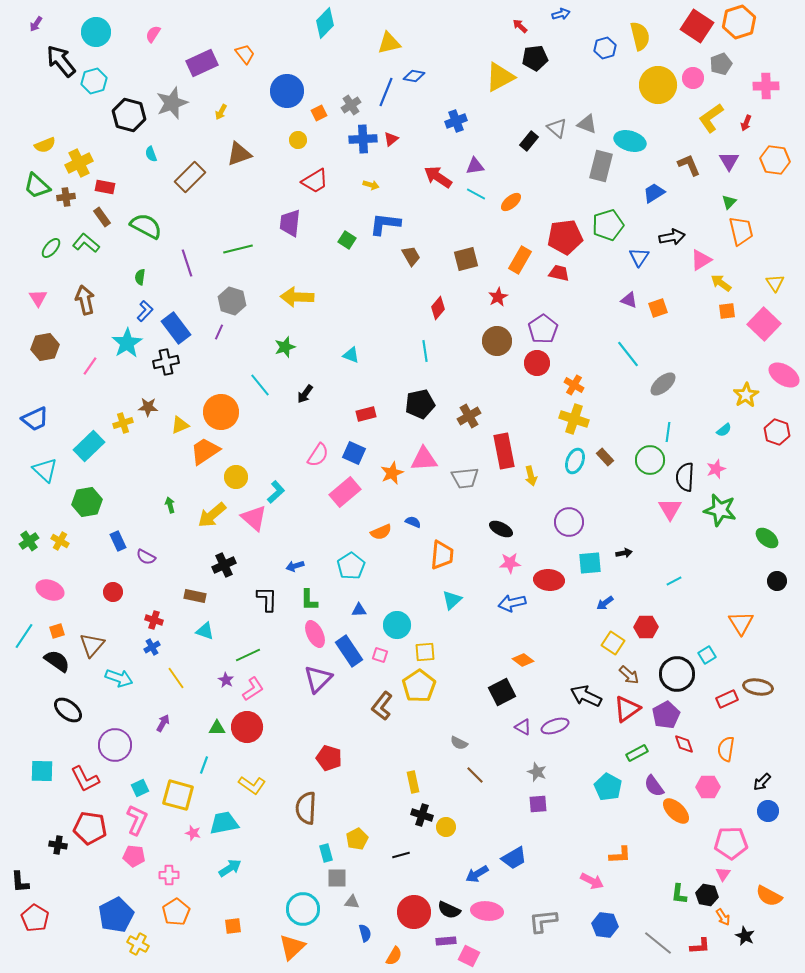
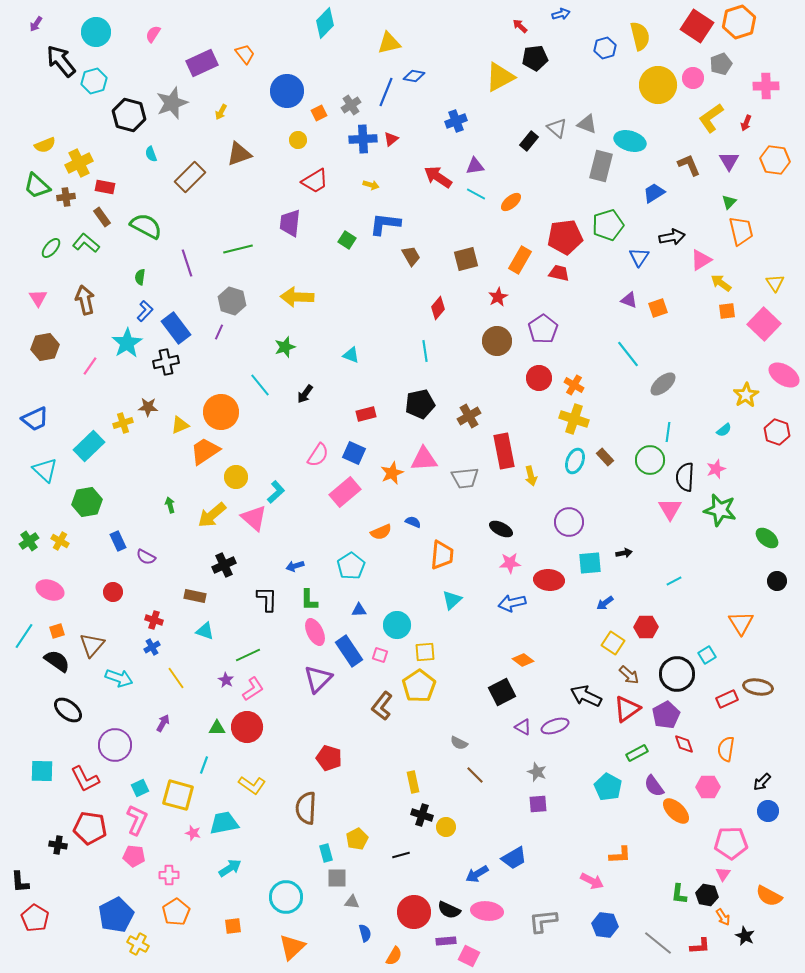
red circle at (537, 363): moved 2 px right, 15 px down
pink ellipse at (315, 634): moved 2 px up
cyan circle at (303, 909): moved 17 px left, 12 px up
